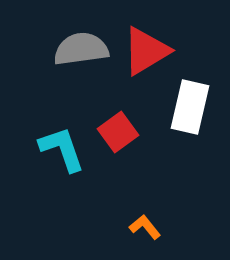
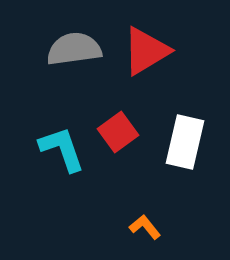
gray semicircle: moved 7 px left
white rectangle: moved 5 px left, 35 px down
